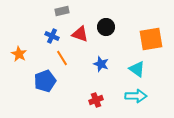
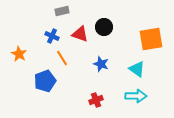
black circle: moved 2 px left
